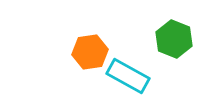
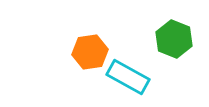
cyan rectangle: moved 1 px down
